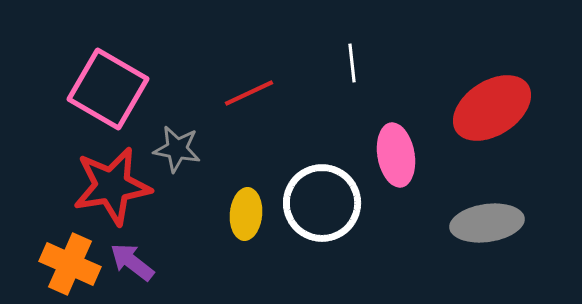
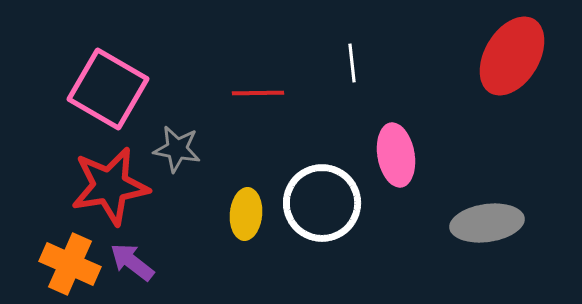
red line: moved 9 px right; rotated 24 degrees clockwise
red ellipse: moved 20 px right, 52 px up; rotated 26 degrees counterclockwise
red star: moved 2 px left
